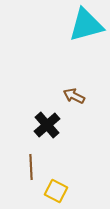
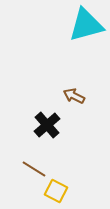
brown line: moved 3 px right, 2 px down; rotated 55 degrees counterclockwise
